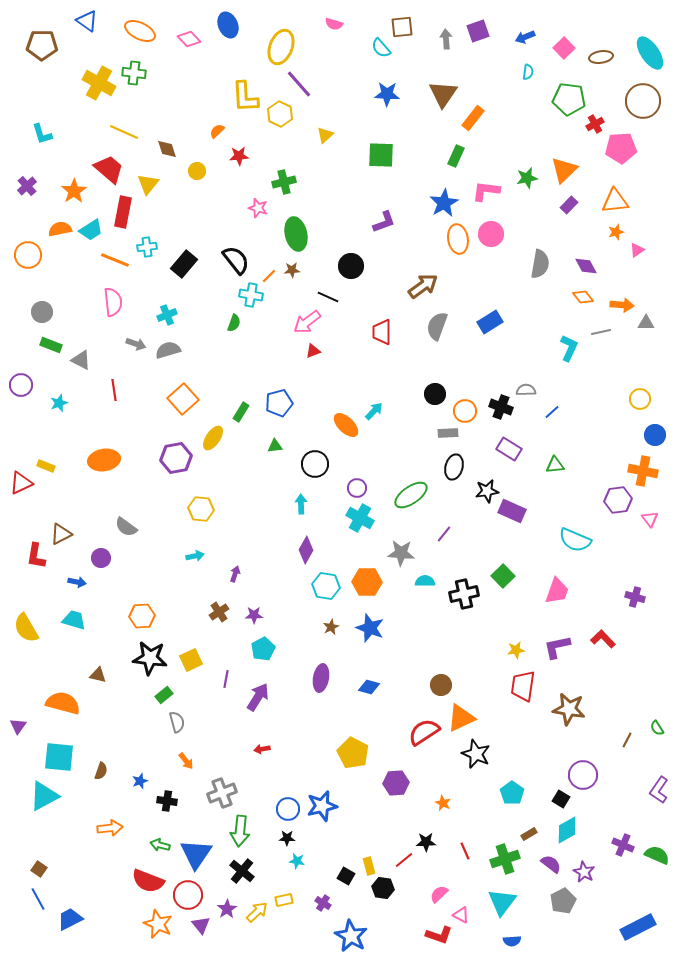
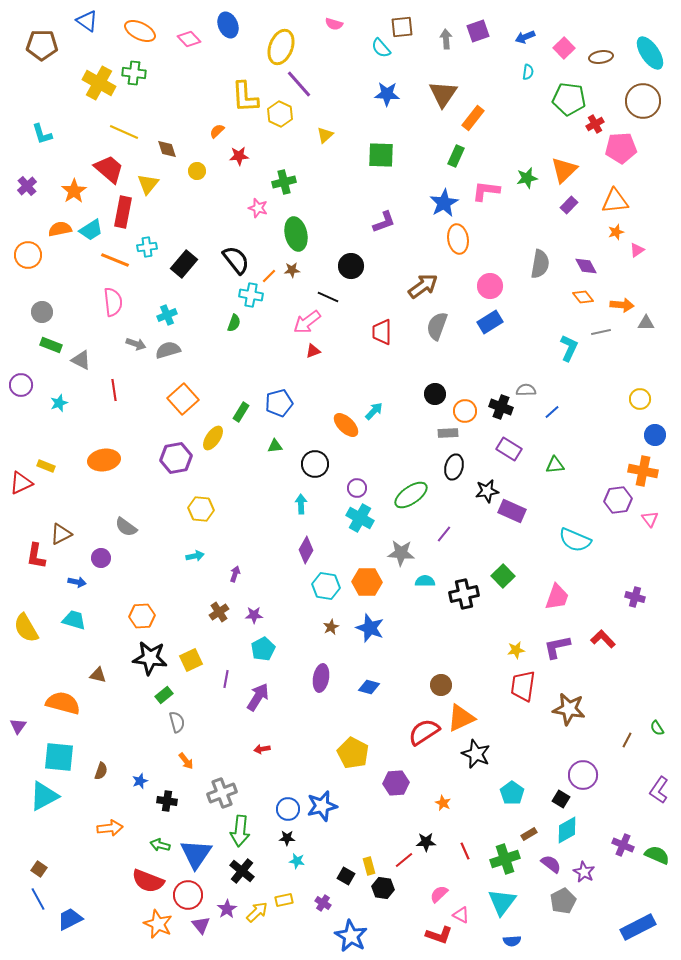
pink circle at (491, 234): moved 1 px left, 52 px down
pink trapezoid at (557, 591): moved 6 px down
